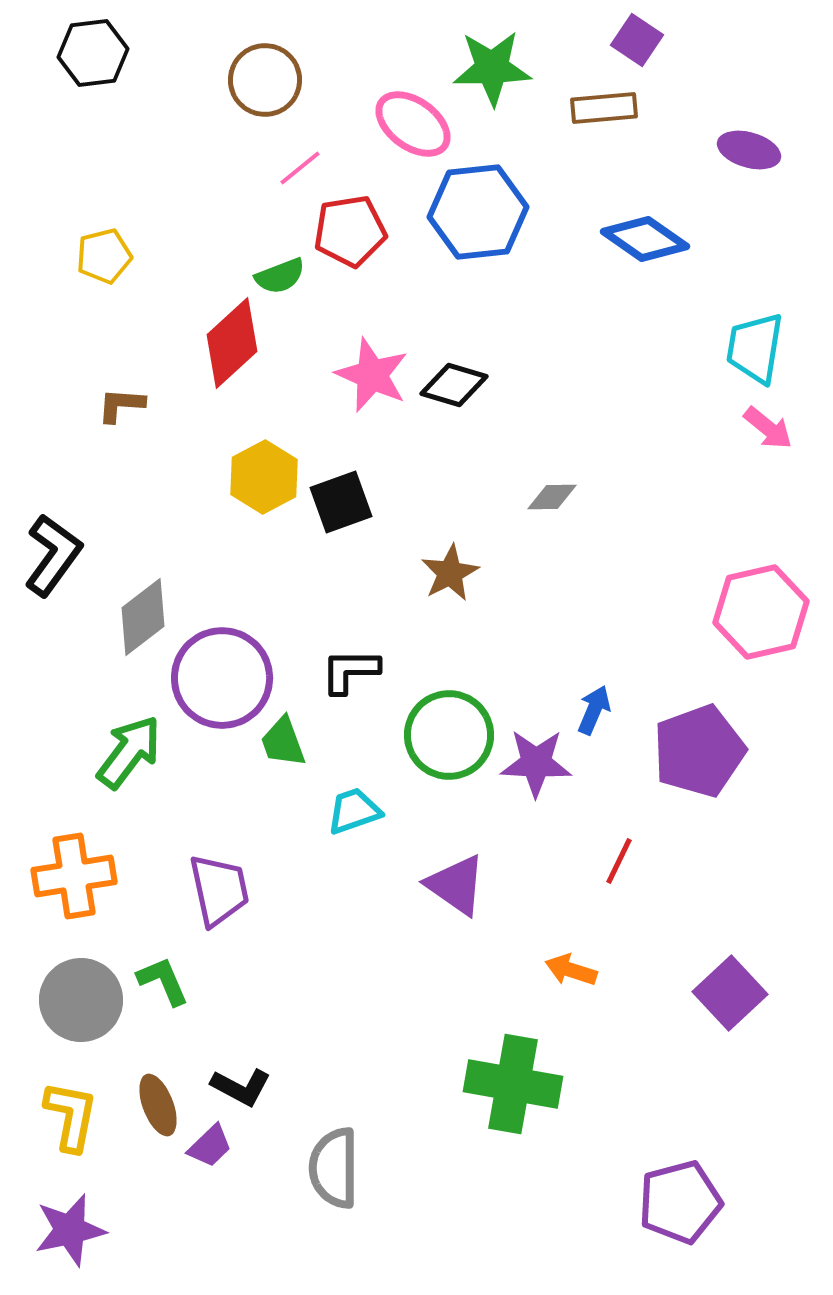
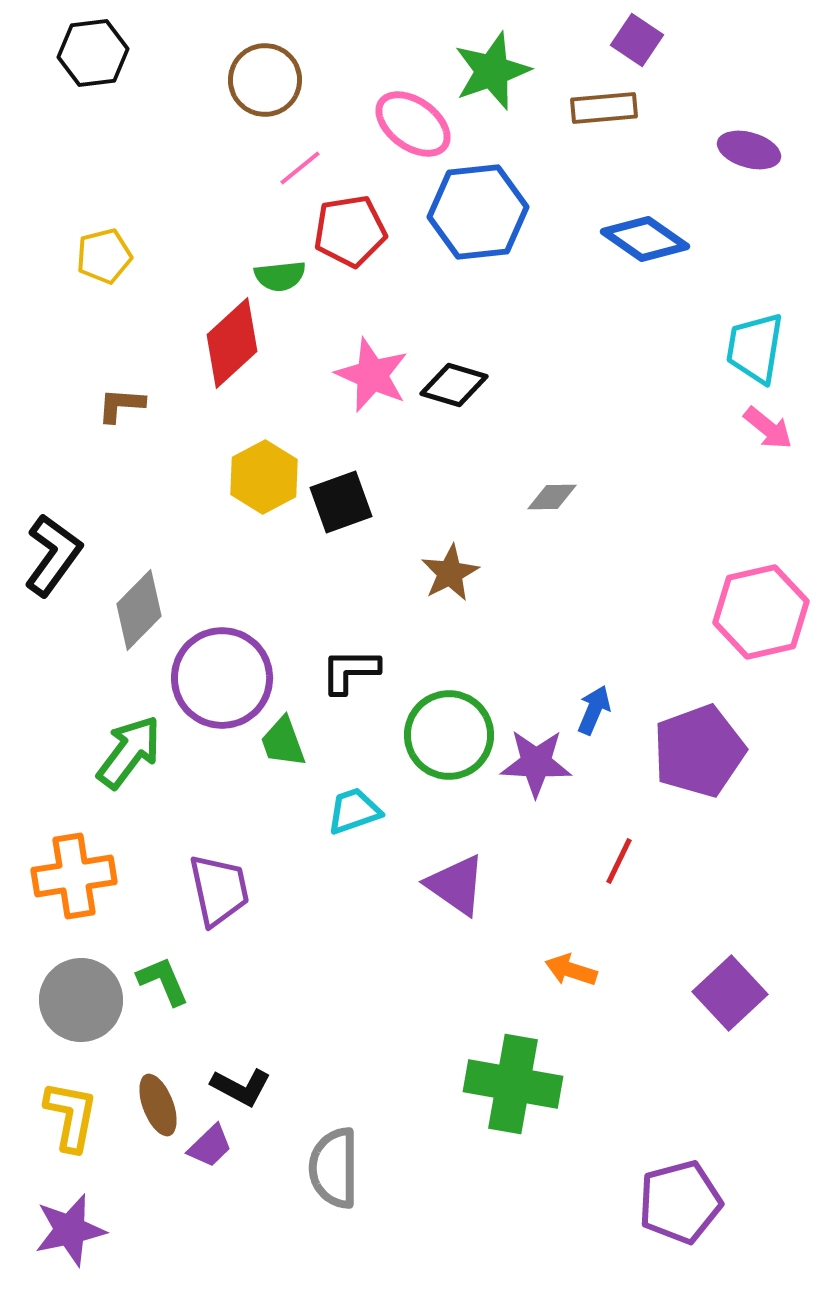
green star at (492, 68): moved 3 px down; rotated 18 degrees counterclockwise
green semicircle at (280, 276): rotated 15 degrees clockwise
gray diamond at (143, 617): moved 4 px left, 7 px up; rotated 8 degrees counterclockwise
